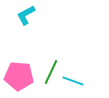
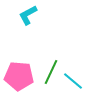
cyan L-shape: moved 2 px right
cyan line: rotated 20 degrees clockwise
